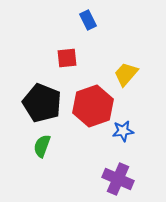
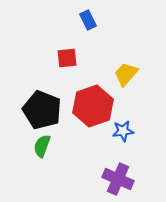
black pentagon: moved 7 px down
